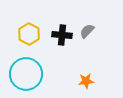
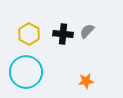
black cross: moved 1 px right, 1 px up
cyan circle: moved 2 px up
